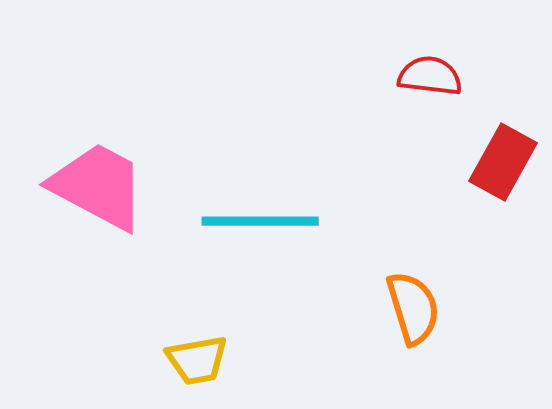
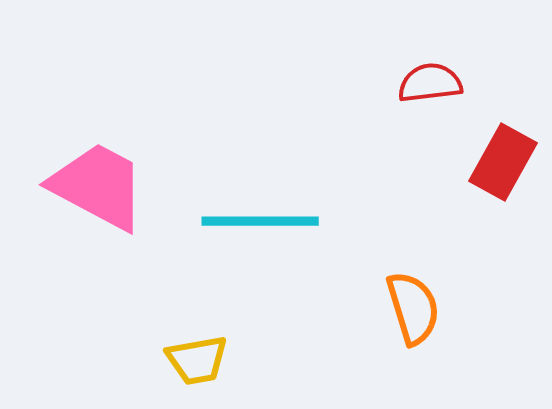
red semicircle: moved 7 px down; rotated 14 degrees counterclockwise
